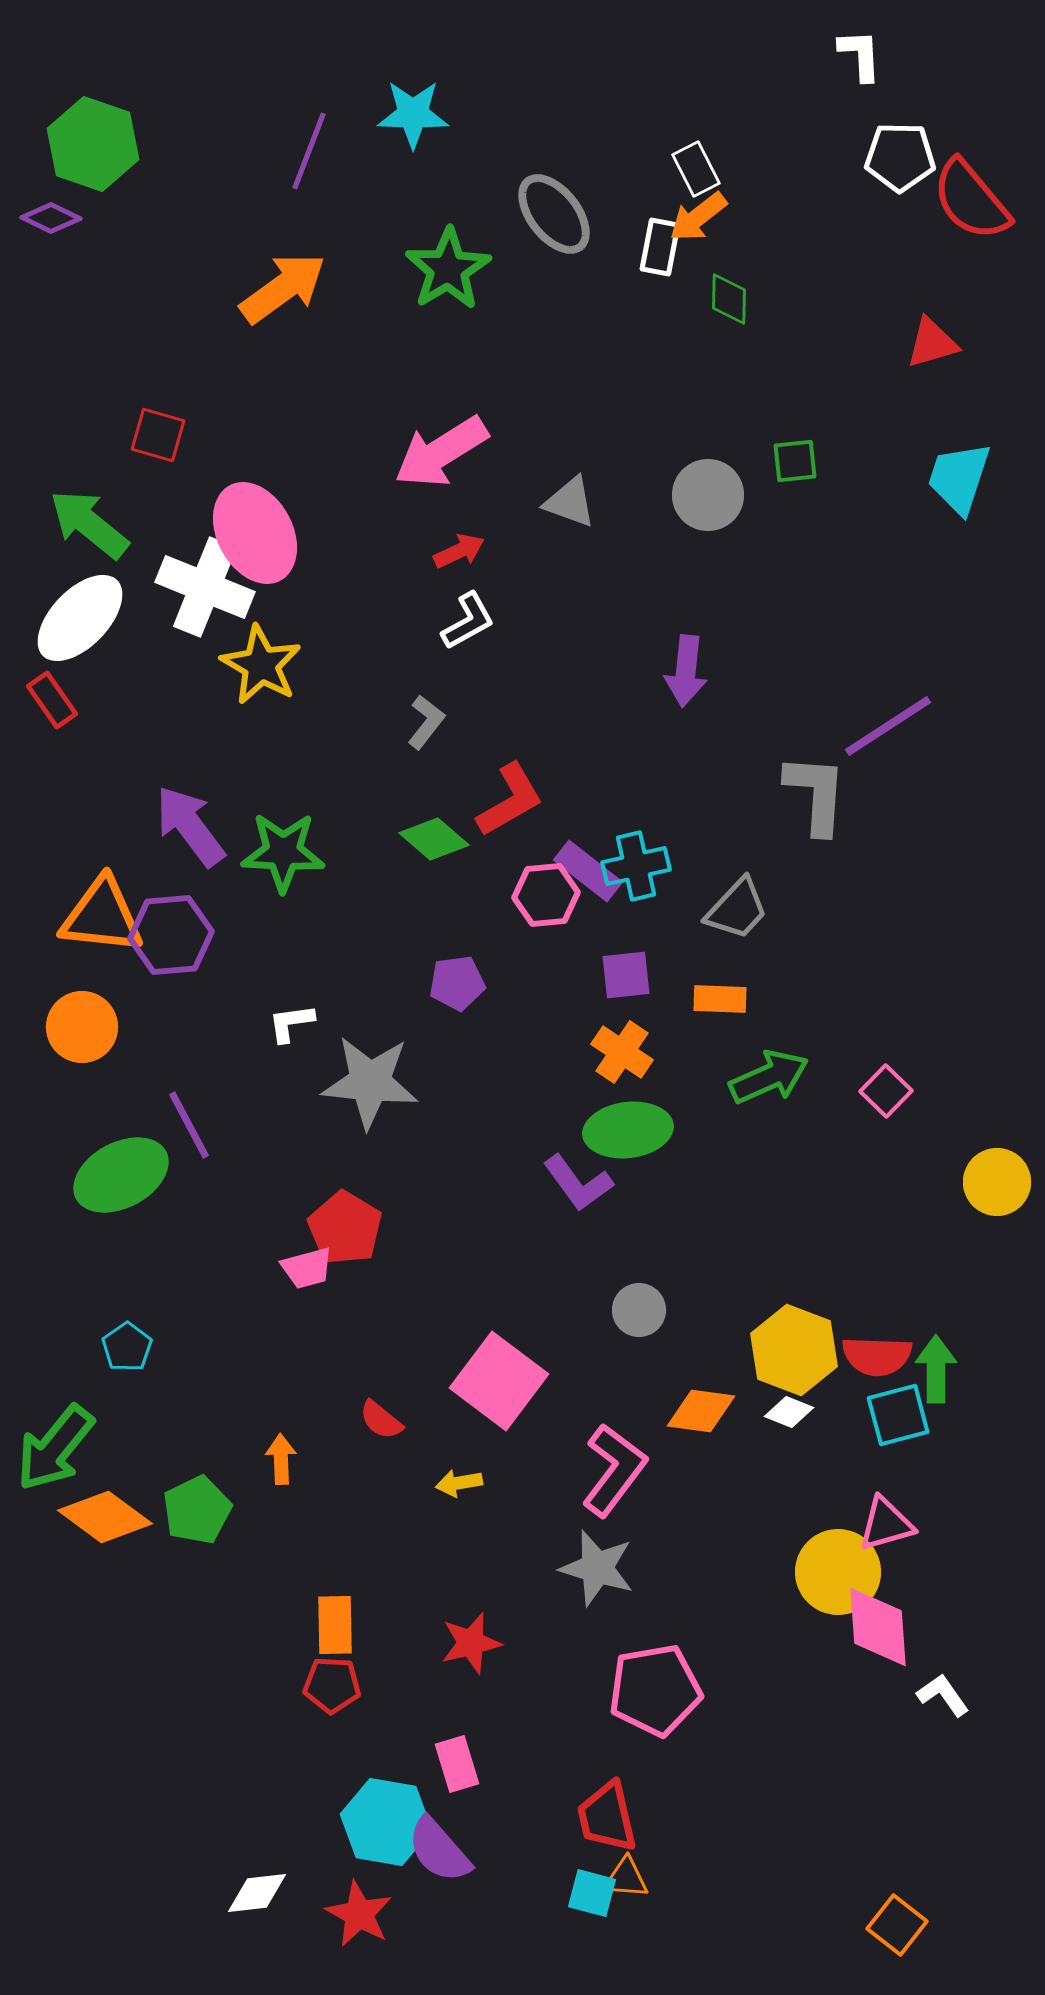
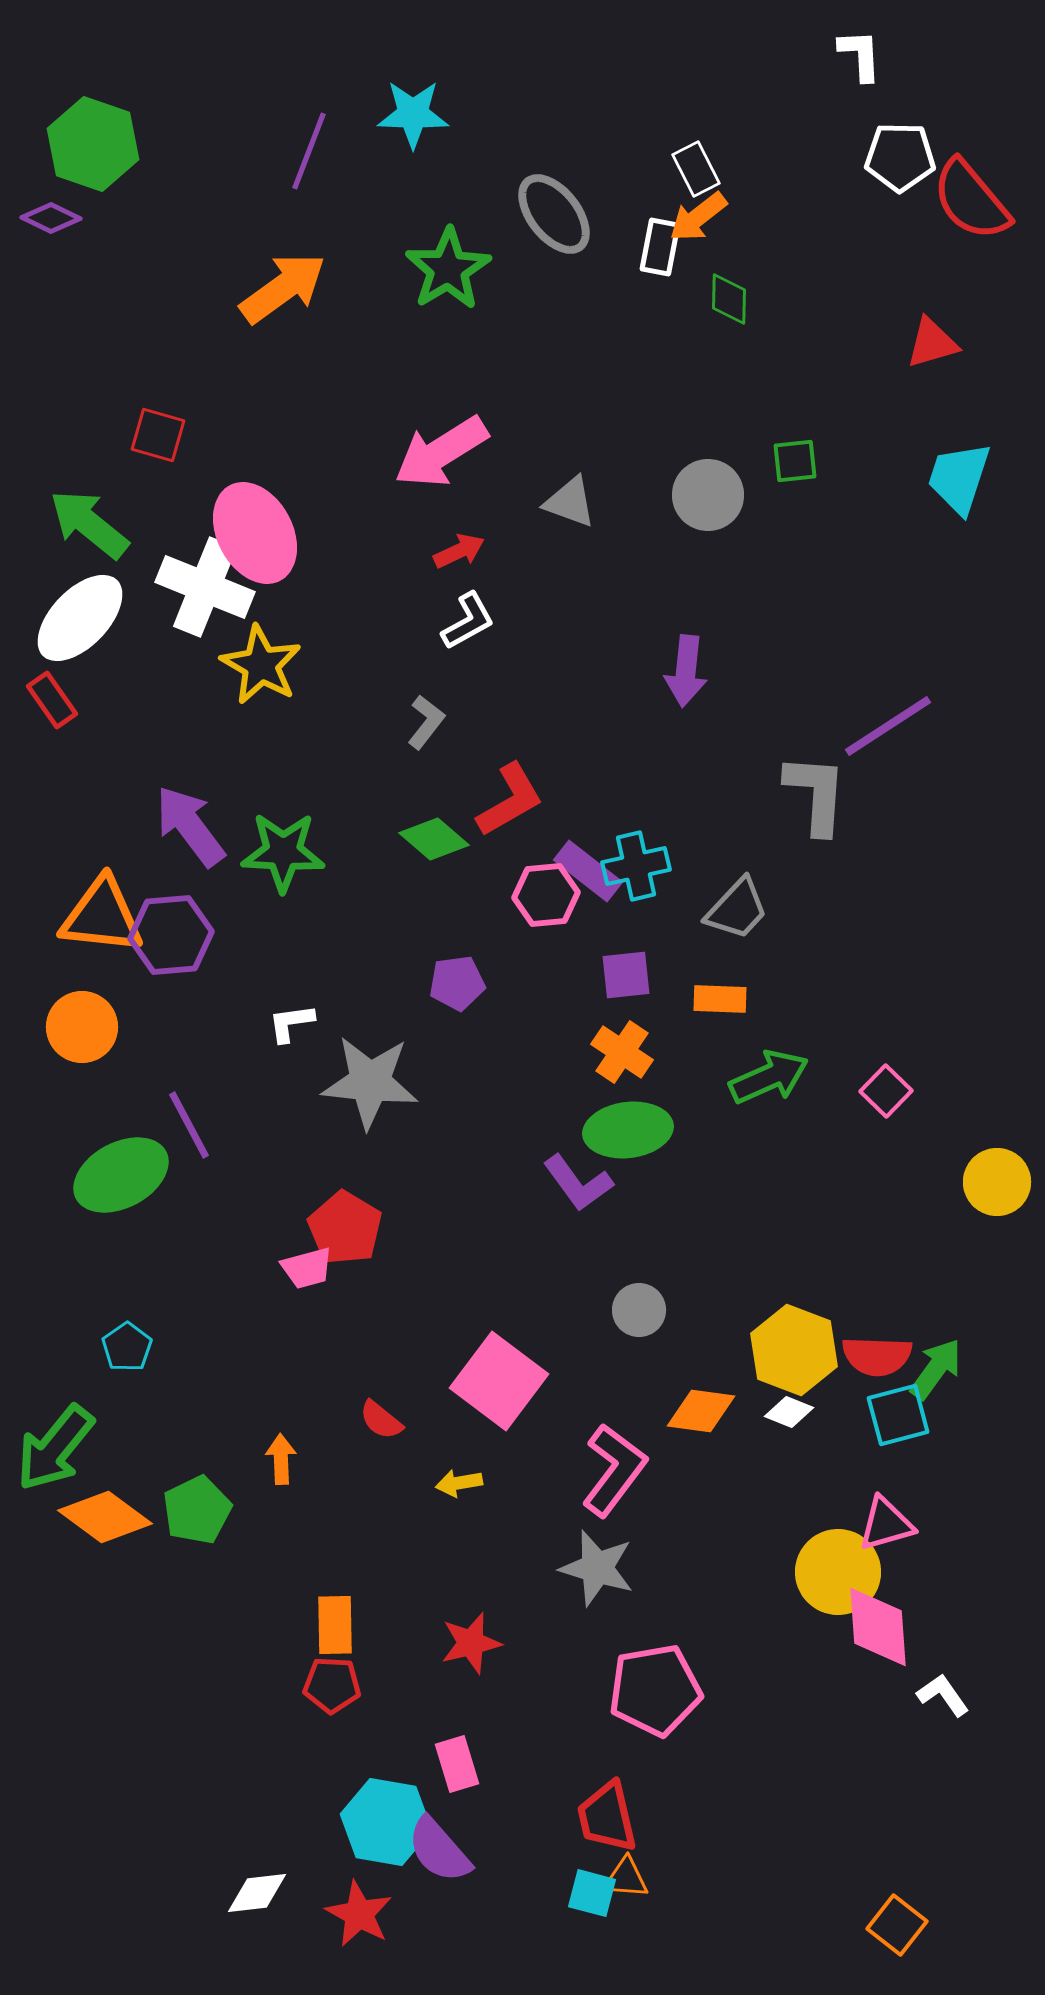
green arrow at (936, 1369): rotated 36 degrees clockwise
